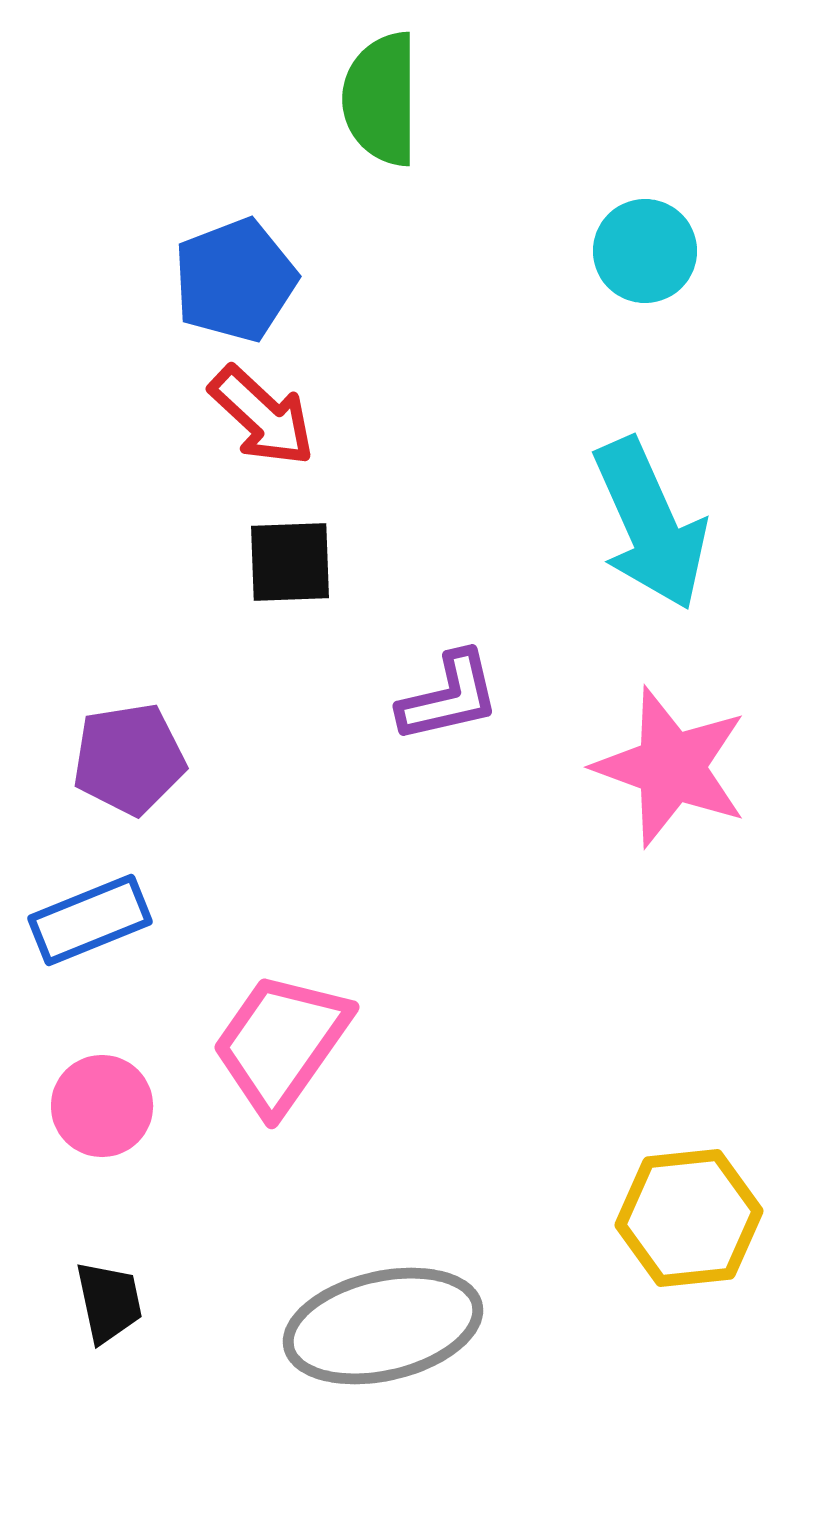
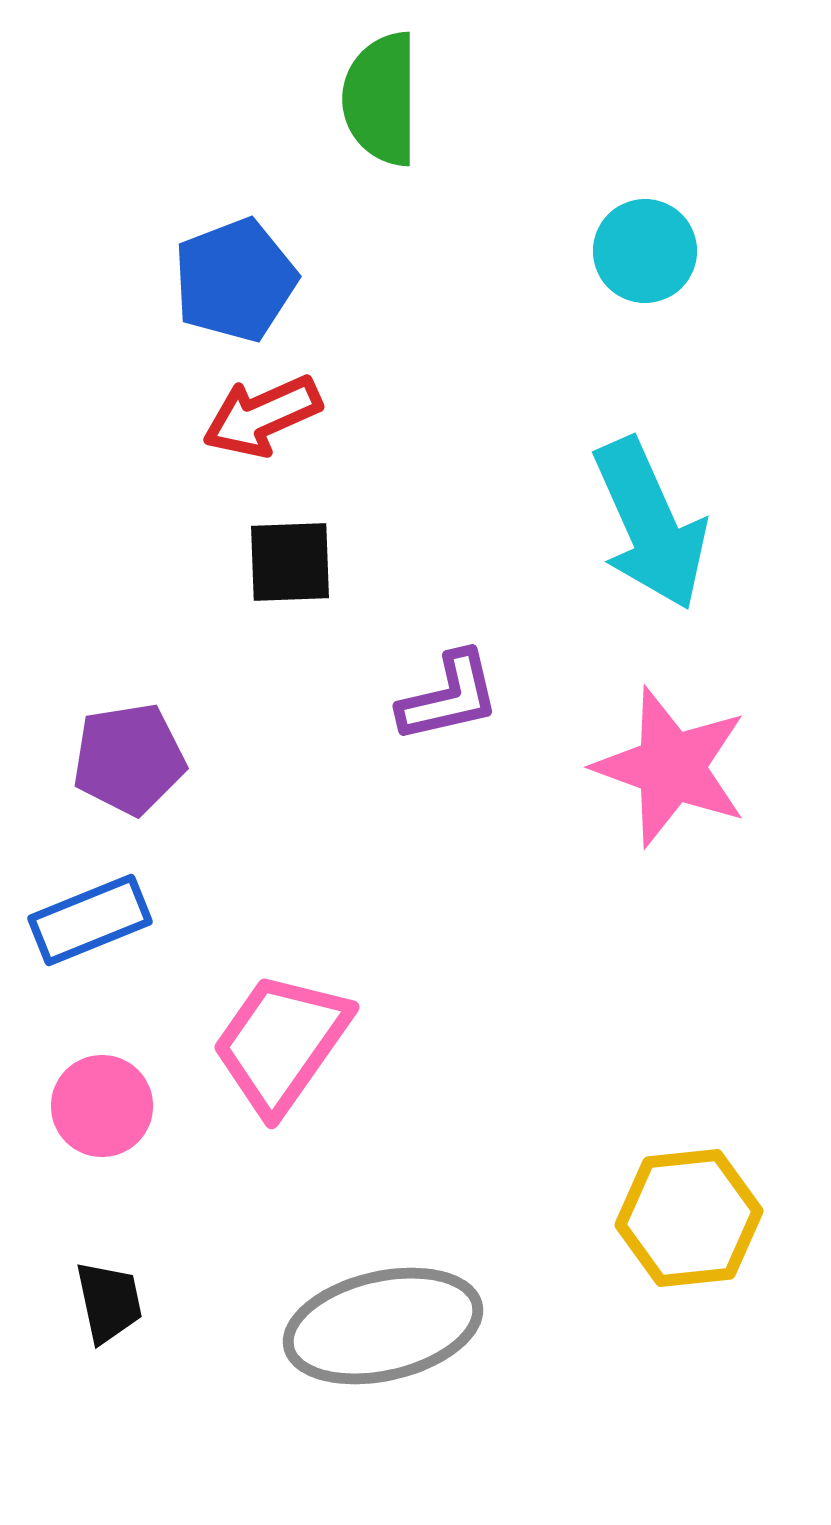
red arrow: rotated 113 degrees clockwise
